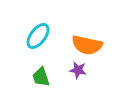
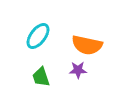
purple star: rotated 12 degrees counterclockwise
